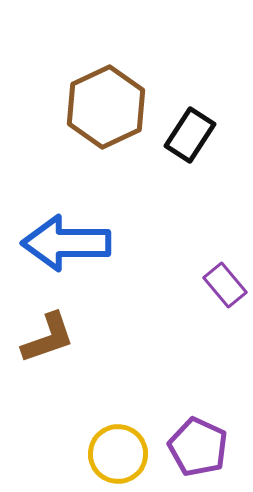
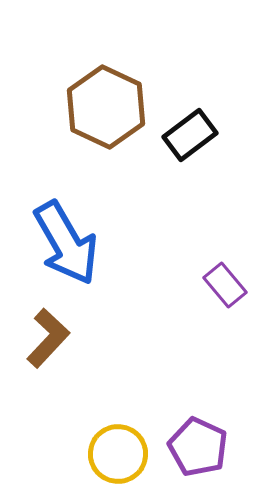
brown hexagon: rotated 10 degrees counterclockwise
black rectangle: rotated 20 degrees clockwise
blue arrow: rotated 120 degrees counterclockwise
brown L-shape: rotated 28 degrees counterclockwise
